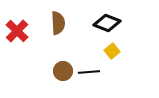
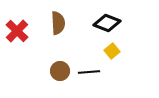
brown circle: moved 3 px left
